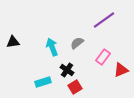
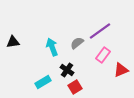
purple line: moved 4 px left, 11 px down
pink rectangle: moved 2 px up
cyan rectangle: rotated 14 degrees counterclockwise
